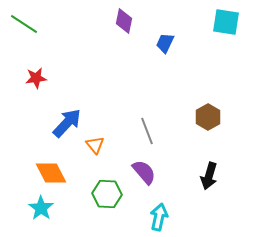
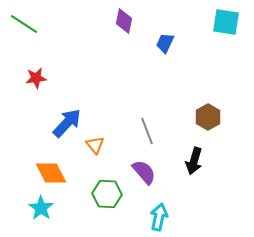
black arrow: moved 15 px left, 15 px up
